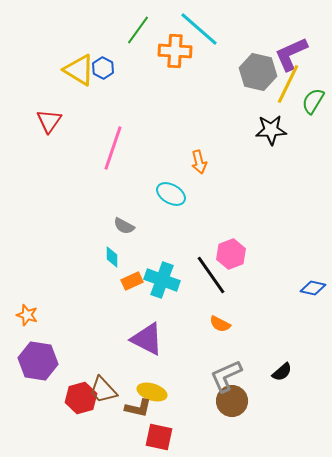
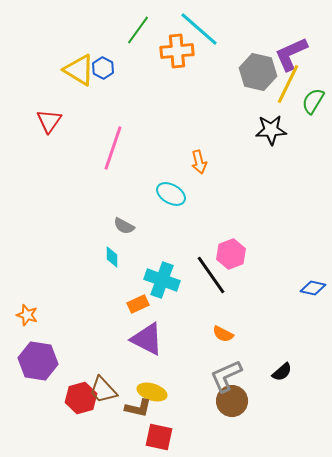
orange cross: moved 2 px right; rotated 8 degrees counterclockwise
orange rectangle: moved 6 px right, 23 px down
orange semicircle: moved 3 px right, 10 px down
